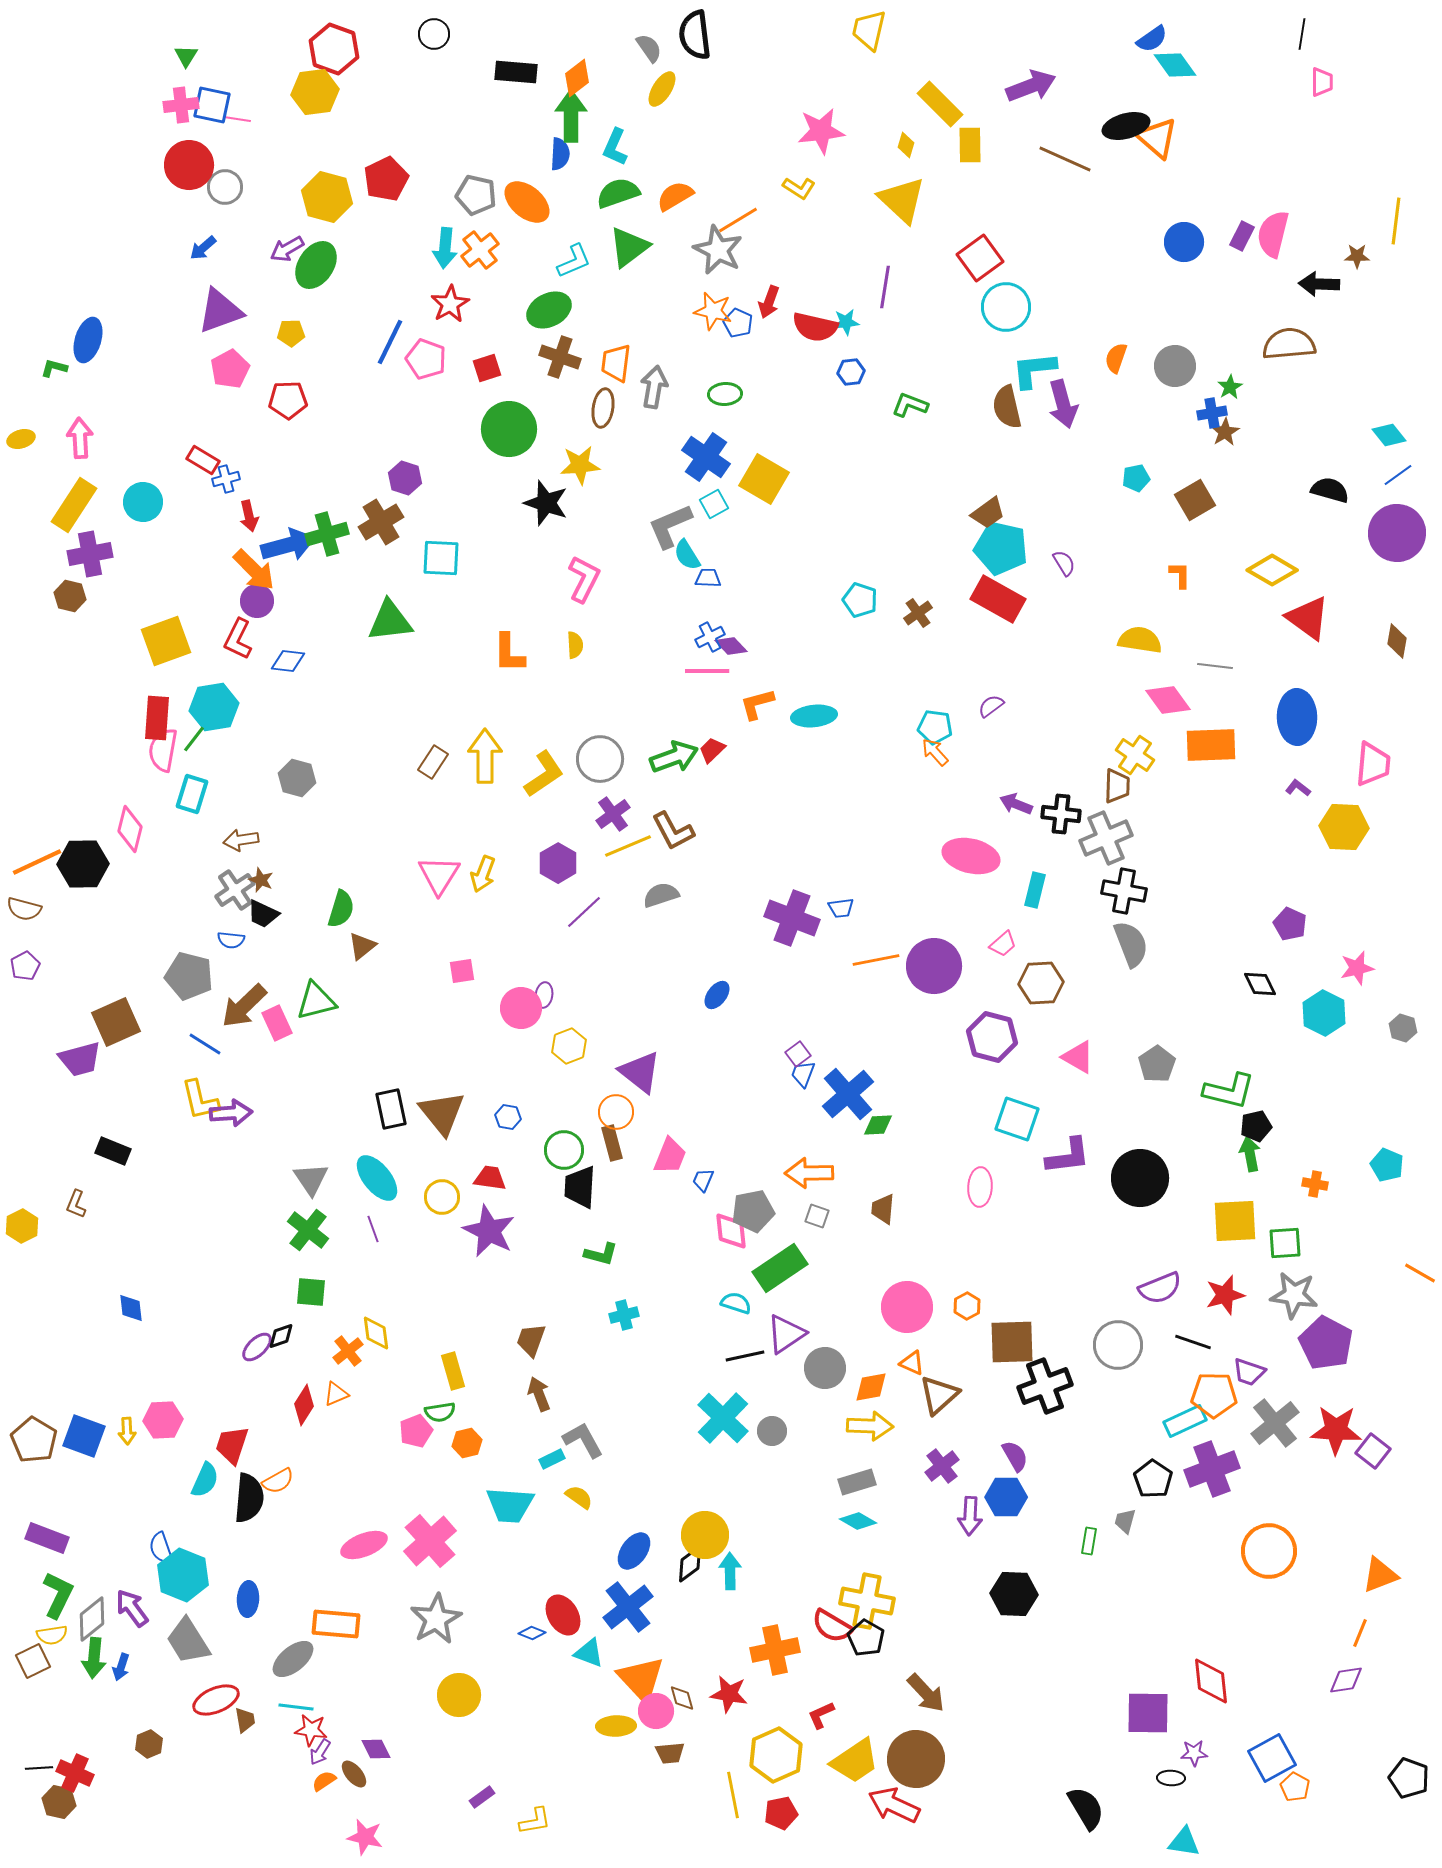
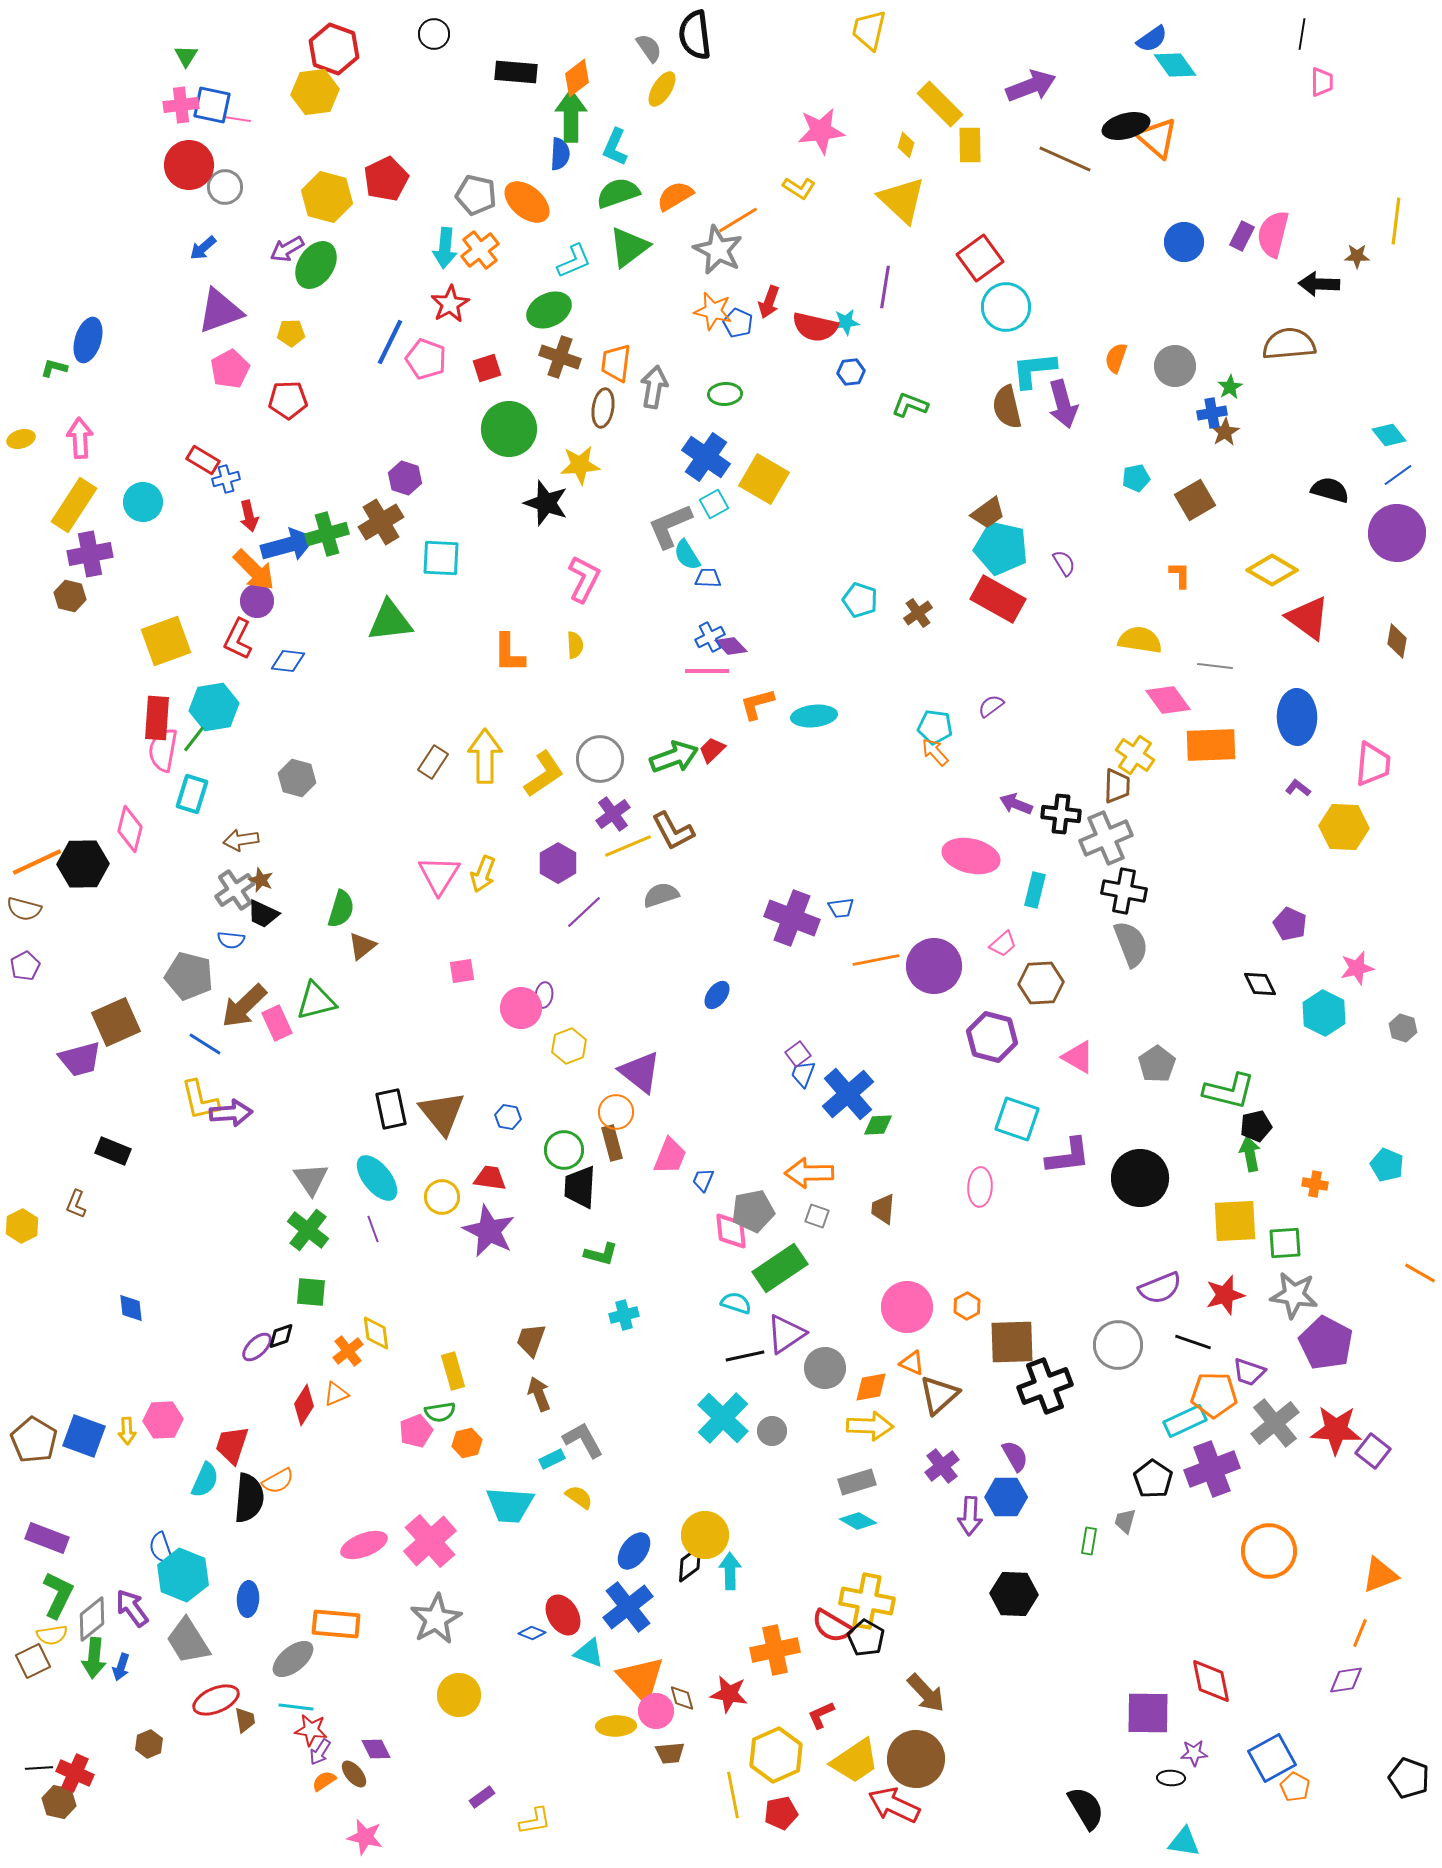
red diamond at (1211, 1681): rotated 6 degrees counterclockwise
